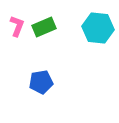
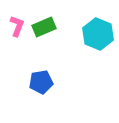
cyan hexagon: moved 6 px down; rotated 16 degrees clockwise
